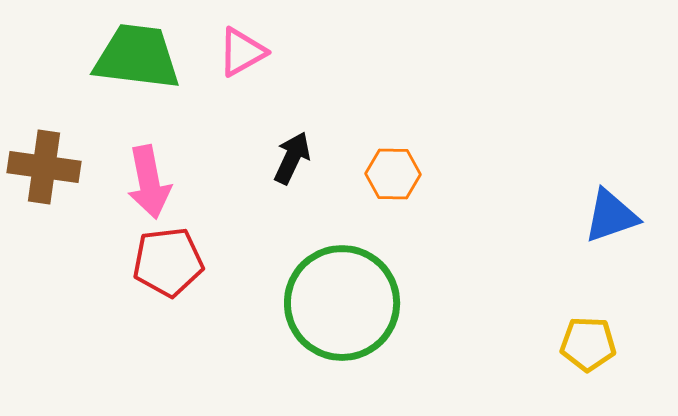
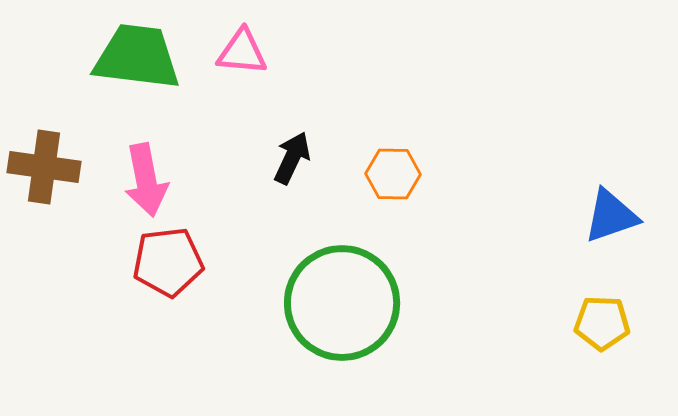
pink triangle: rotated 34 degrees clockwise
pink arrow: moved 3 px left, 2 px up
yellow pentagon: moved 14 px right, 21 px up
